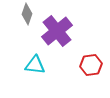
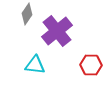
gray diamond: rotated 15 degrees clockwise
red hexagon: rotated 10 degrees clockwise
